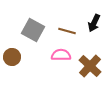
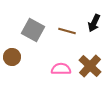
pink semicircle: moved 14 px down
